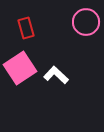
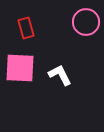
pink square: rotated 36 degrees clockwise
white L-shape: moved 4 px right; rotated 20 degrees clockwise
